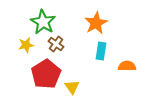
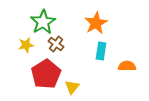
green star: rotated 10 degrees clockwise
yellow triangle: rotated 14 degrees clockwise
